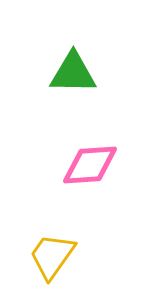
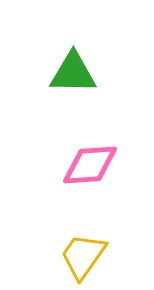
yellow trapezoid: moved 31 px right
